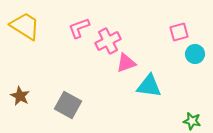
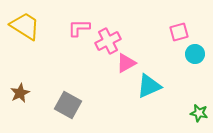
pink L-shape: rotated 20 degrees clockwise
pink triangle: rotated 10 degrees counterclockwise
cyan triangle: rotated 32 degrees counterclockwise
brown star: moved 3 px up; rotated 18 degrees clockwise
green star: moved 7 px right, 8 px up
